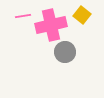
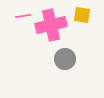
yellow square: rotated 30 degrees counterclockwise
gray circle: moved 7 px down
